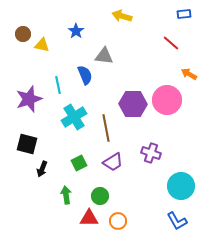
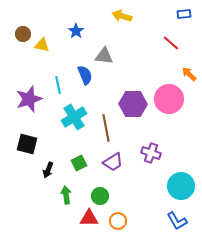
orange arrow: rotated 14 degrees clockwise
pink circle: moved 2 px right, 1 px up
black arrow: moved 6 px right, 1 px down
